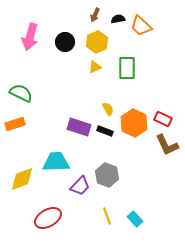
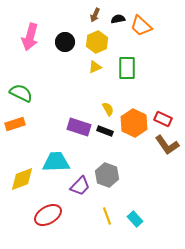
brown L-shape: rotated 10 degrees counterclockwise
red ellipse: moved 3 px up
